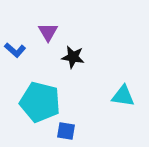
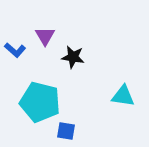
purple triangle: moved 3 px left, 4 px down
